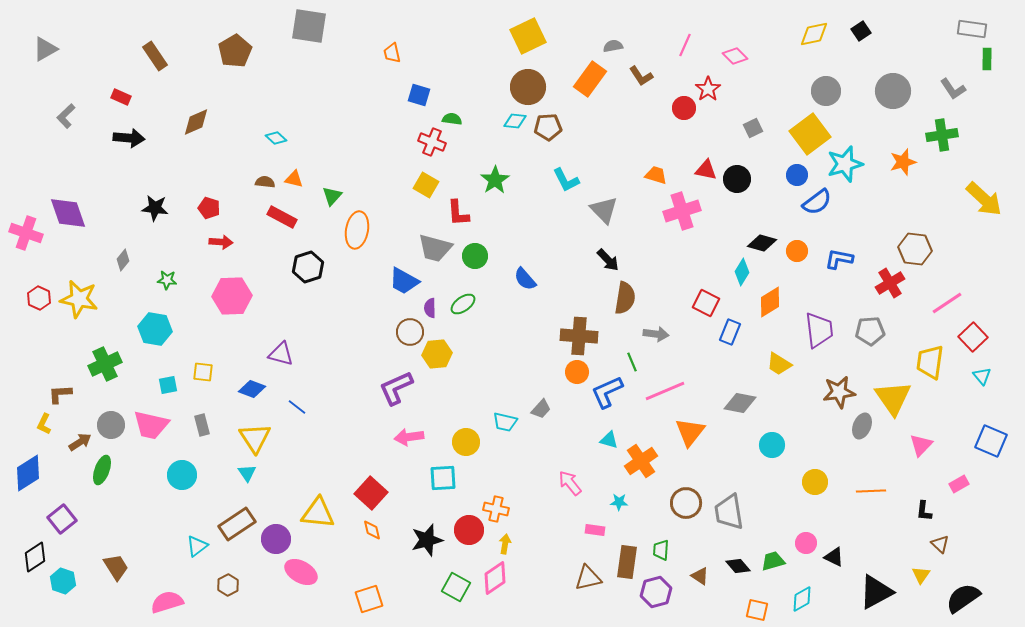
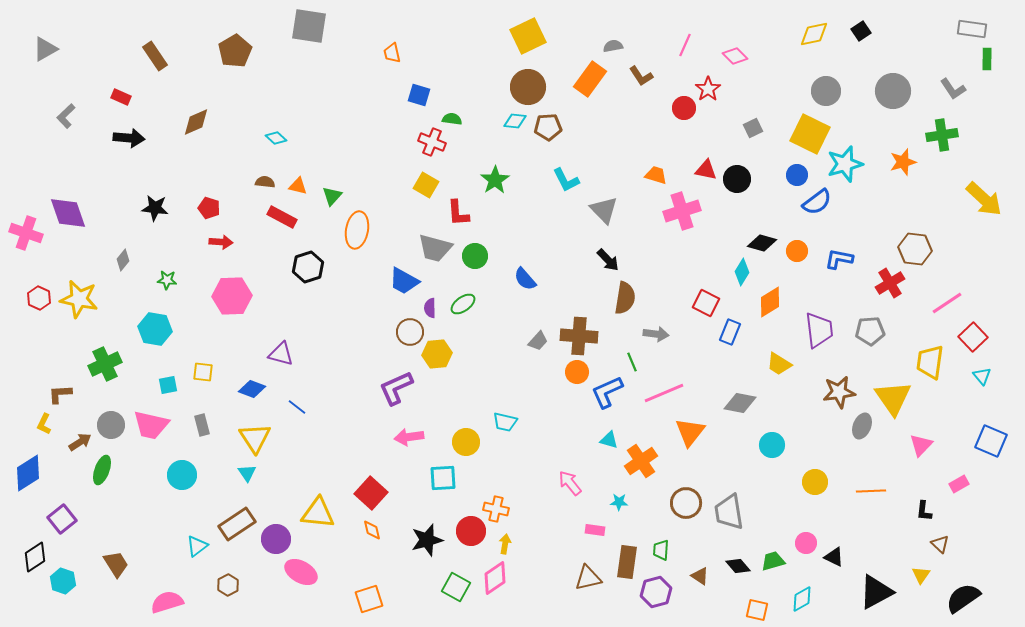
yellow square at (810, 134): rotated 27 degrees counterclockwise
orange triangle at (294, 179): moved 4 px right, 7 px down
pink line at (665, 391): moved 1 px left, 2 px down
gray trapezoid at (541, 409): moved 3 px left, 68 px up
red circle at (469, 530): moved 2 px right, 1 px down
brown trapezoid at (116, 567): moved 3 px up
